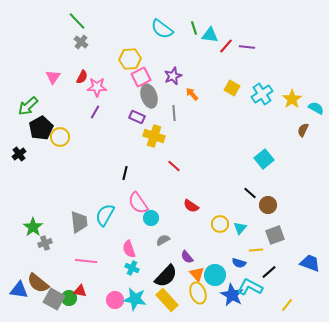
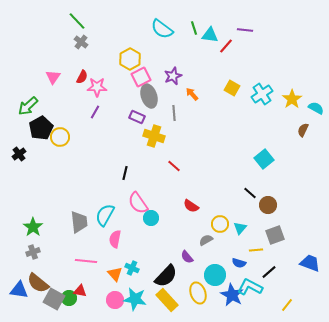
purple line at (247, 47): moved 2 px left, 17 px up
yellow hexagon at (130, 59): rotated 25 degrees counterclockwise
gray semicircle at (163, 240): moved 43 px right
gray cross at (45, 243): moved 12 px left, 9 px down
pink semicircle at (129, 249): moved 14 px left, 10 px up; rotated 30 degrees clockwise
orange triangle at (197, 274): moved 82 px left
